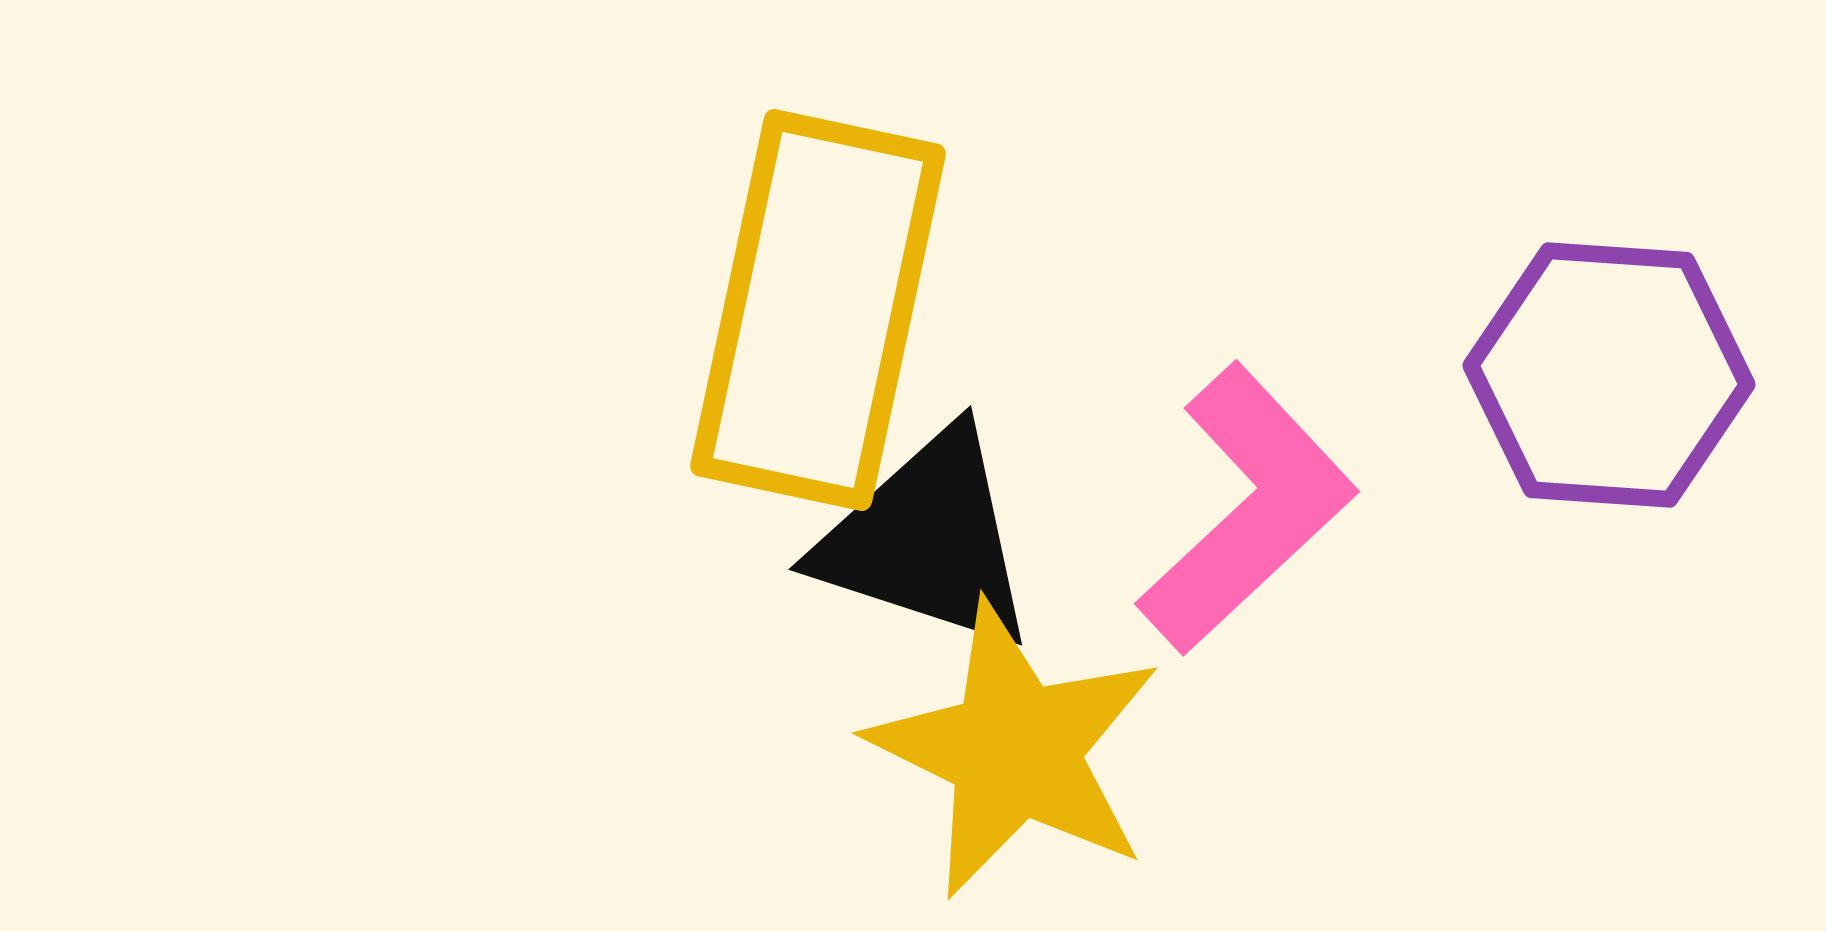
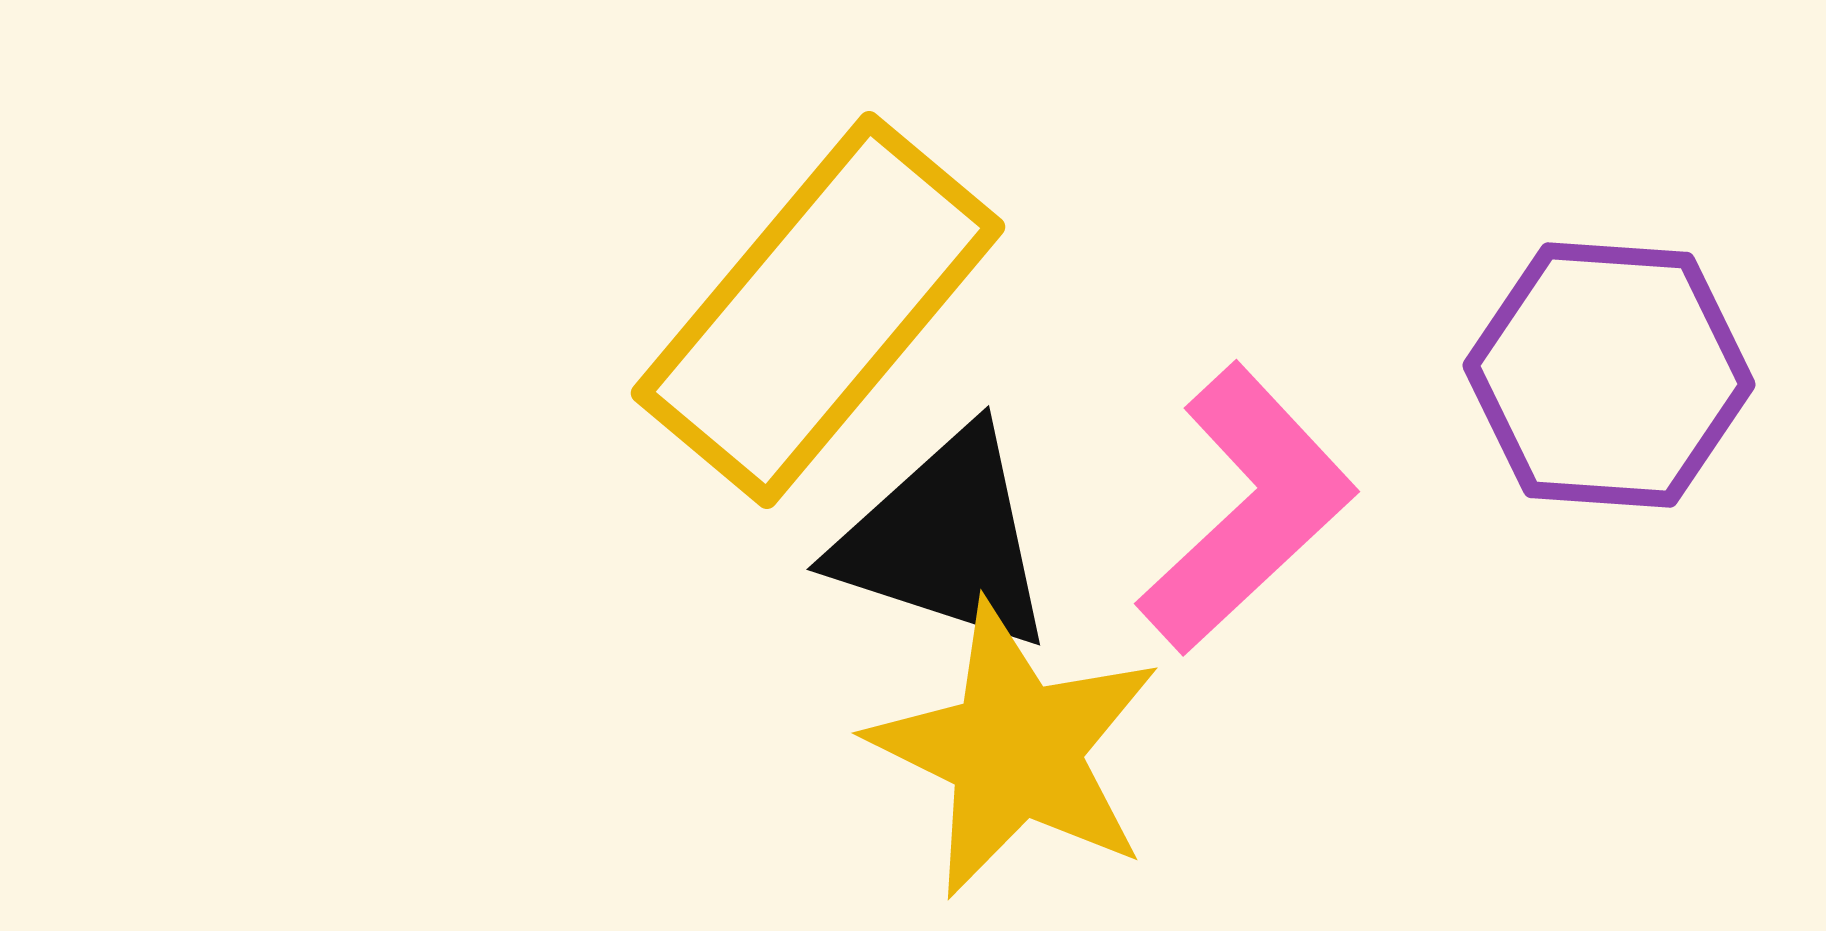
yellow rectangle: rotated 28 degrees clockwise
black triangle: moved 18 px right
